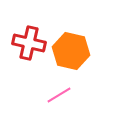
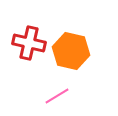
pink line: moved 2 px left, 1 px down
